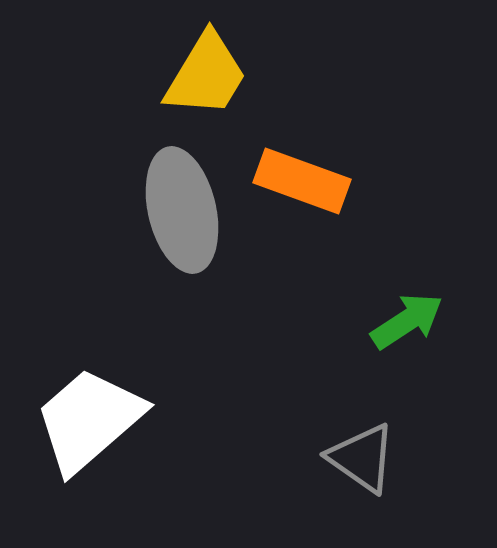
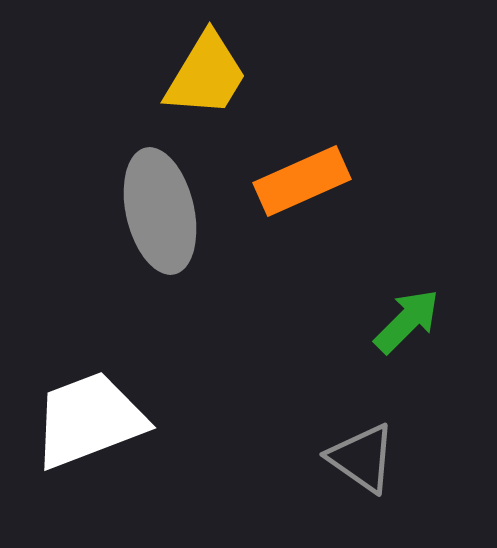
orange rectangle: rotated 44 degrees counterclockwise
gray ellipse: moved 22 px left, 1 px down
green arrow: rotated 12 degrees counterclockwise
white trapezoid: rotated 20 degrees clockwise
